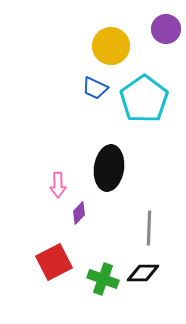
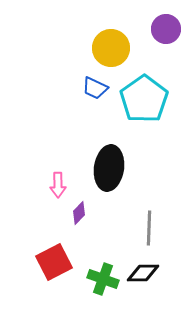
yellow circle: moved 2 px down
